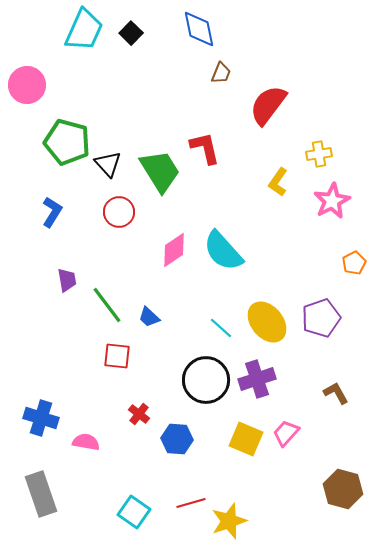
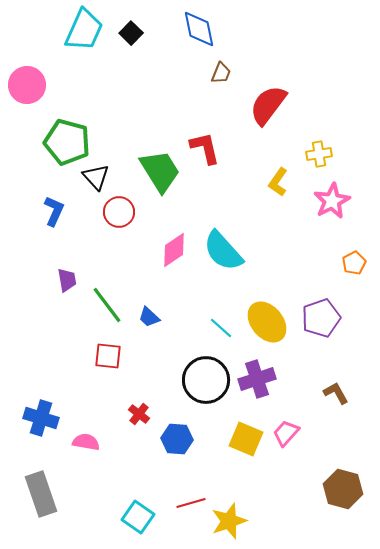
black triangle: moved 12 px left, 13 px down
blue L-shape: moved 2 px right, 1 px up; rotated 8 degrees counterclockwise
red square: moved 9 px left
cyan square: moved 4 px right, 5 px down
